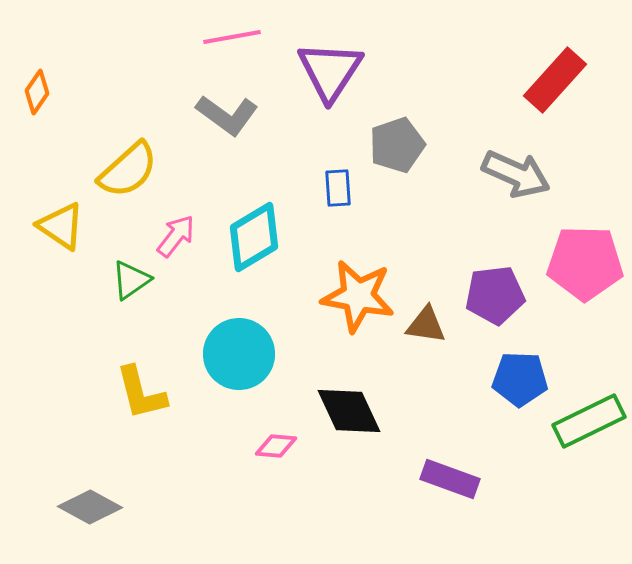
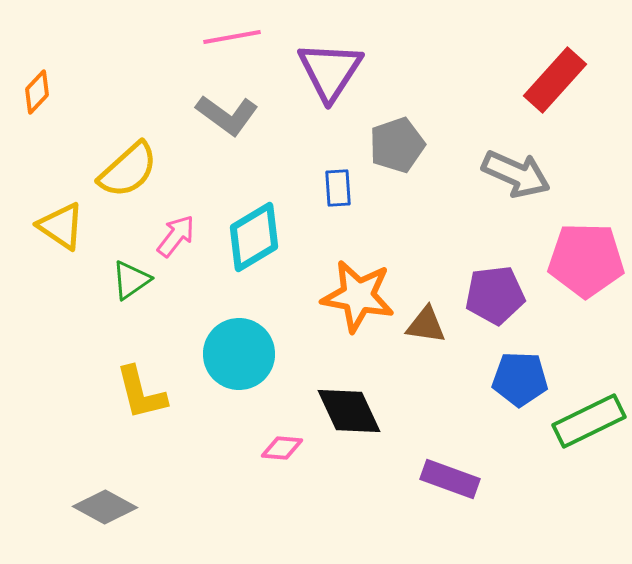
orange diamond: rotated 9 degrees clockwise
pink pentagon: moved 1 px right, 3 px up
pink diamond: moved 6 px right, 2 px down
gray diamond: moved 15 px right
